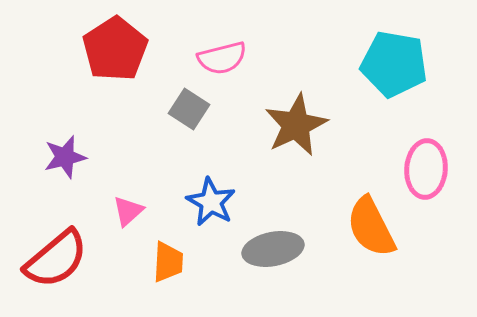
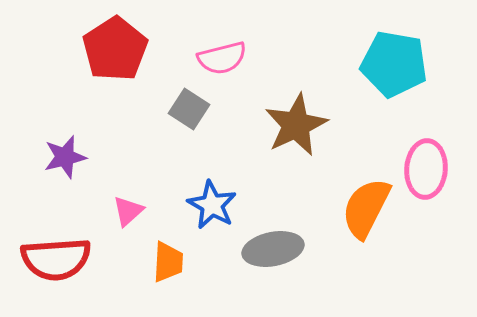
blue star: moved 1 px right, 3 px down
orange semicircle: moved 5 px left, 19 px up; rotated 54 degrees clockwise
red semicircle: rotated 36 degrees clockwise
